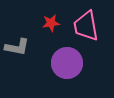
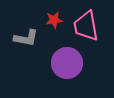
red star: moved 3 px right, 3 px up
gray L-shape: moved 9 px right, 9 px up
